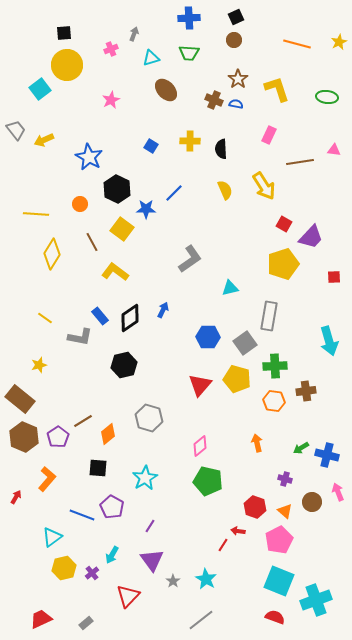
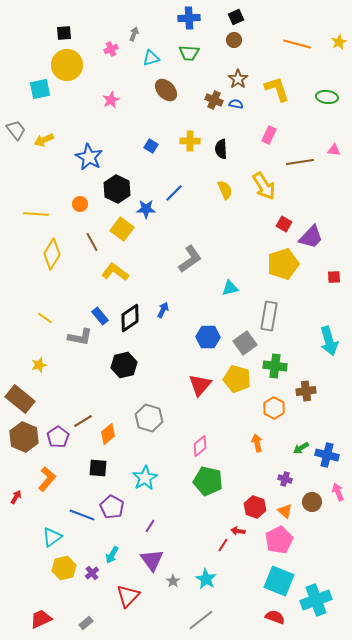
cyan square at (40, 89): rotated 25 degrees clockwise
green cross at (275, 366): rotated 10 degrees clockwise
orange hexagon at (274, 401): moved 7 px down; rotated 20 degrees clockwise
